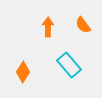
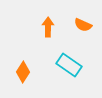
orange semicircle: rotated 30 degrees counterclockwise
cyan rectangle: rotated 15 degrees counterclockwise
